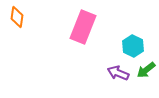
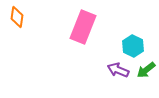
purple arrow: moved 3 px up
